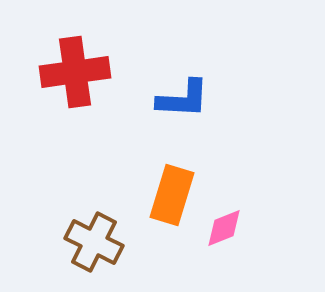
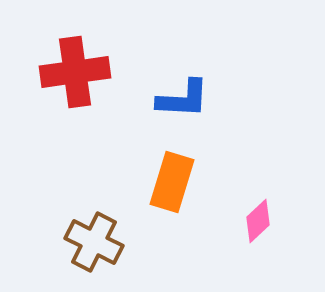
orange rectangle: moved 13 px up
pink diamond: moved 34 px right, 7 px up; rotated 21 degrees counterclockwise
